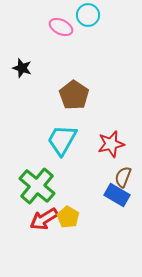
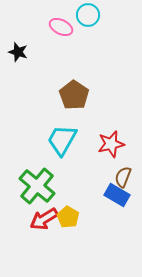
black star: moved 4 px left, 16 px up
